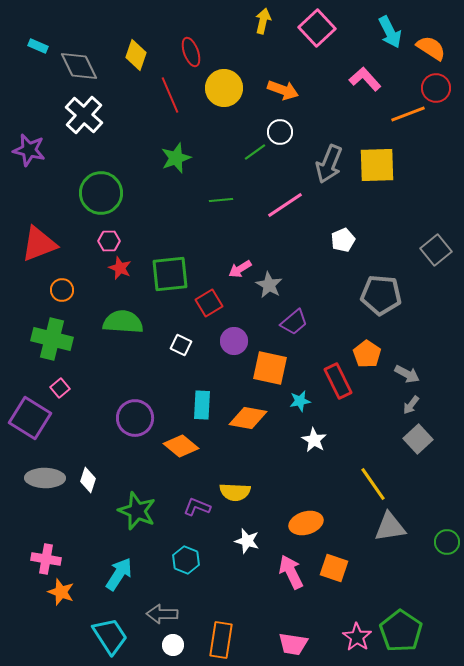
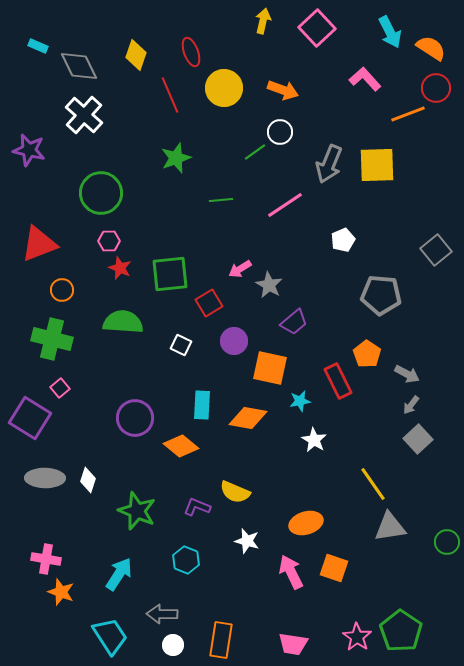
yellow semicircle at (235, 492): rotated 20 degrees clockwise
